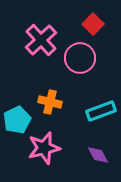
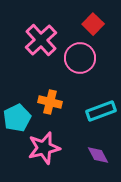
cyan pentagon: moved 2 px up
